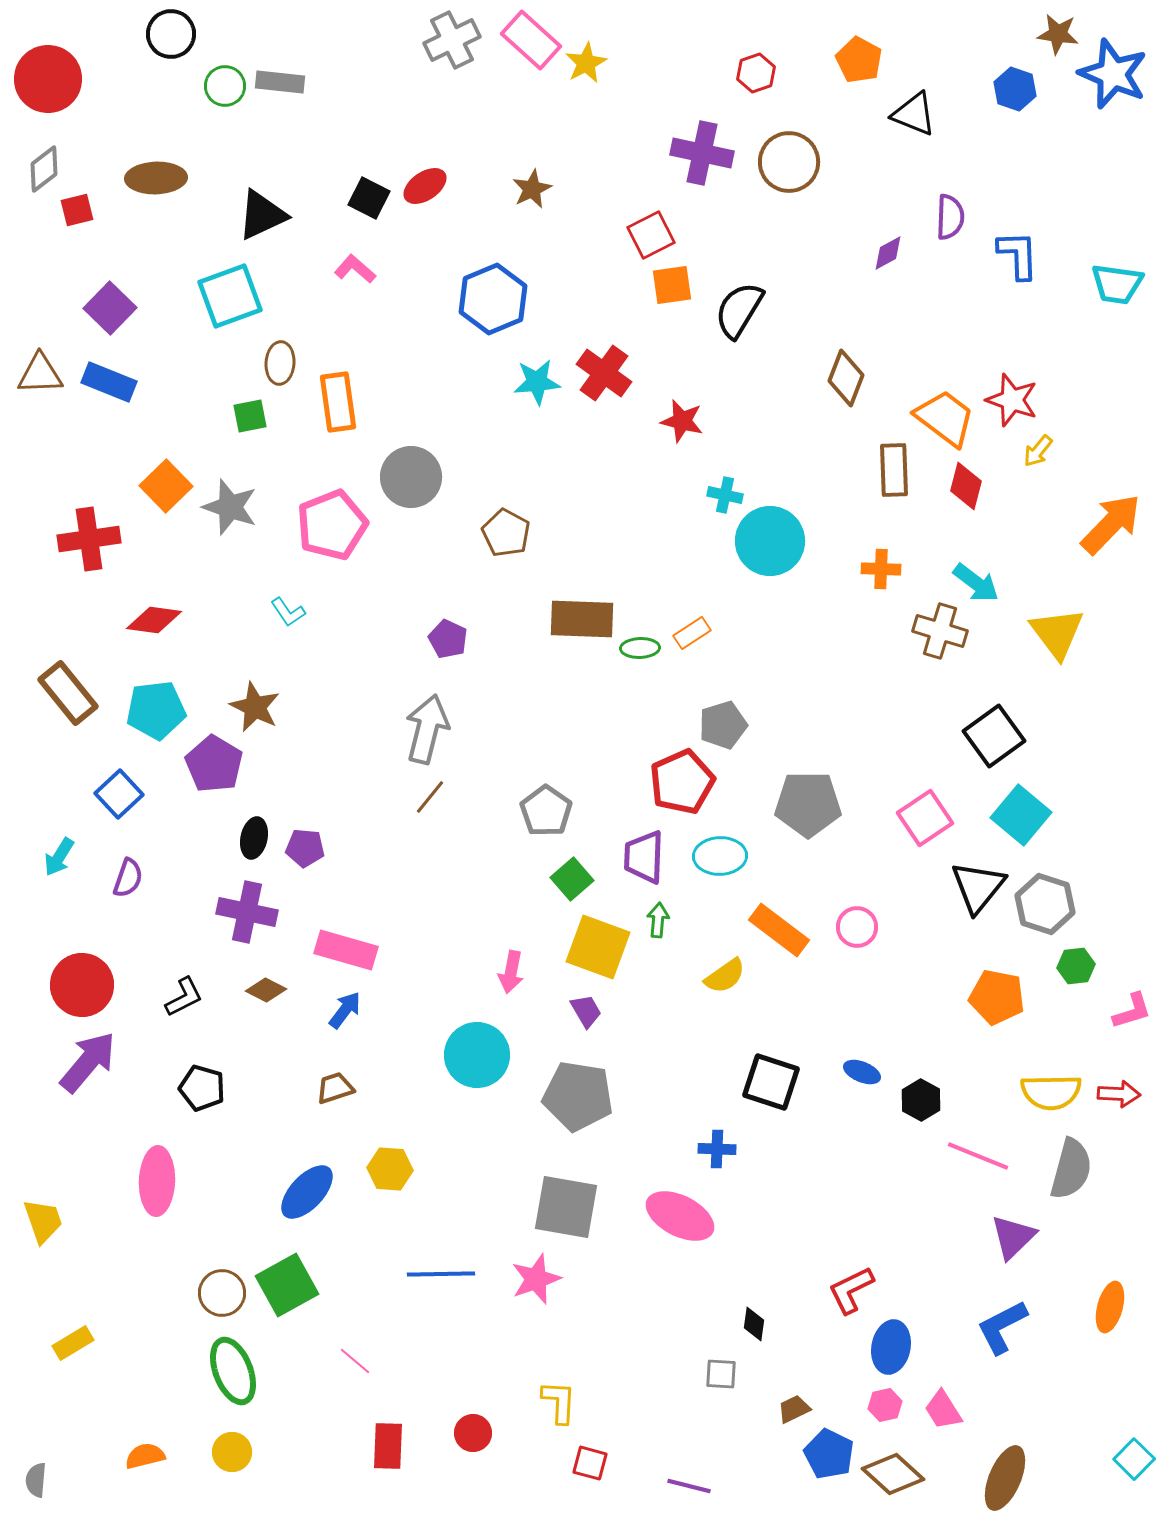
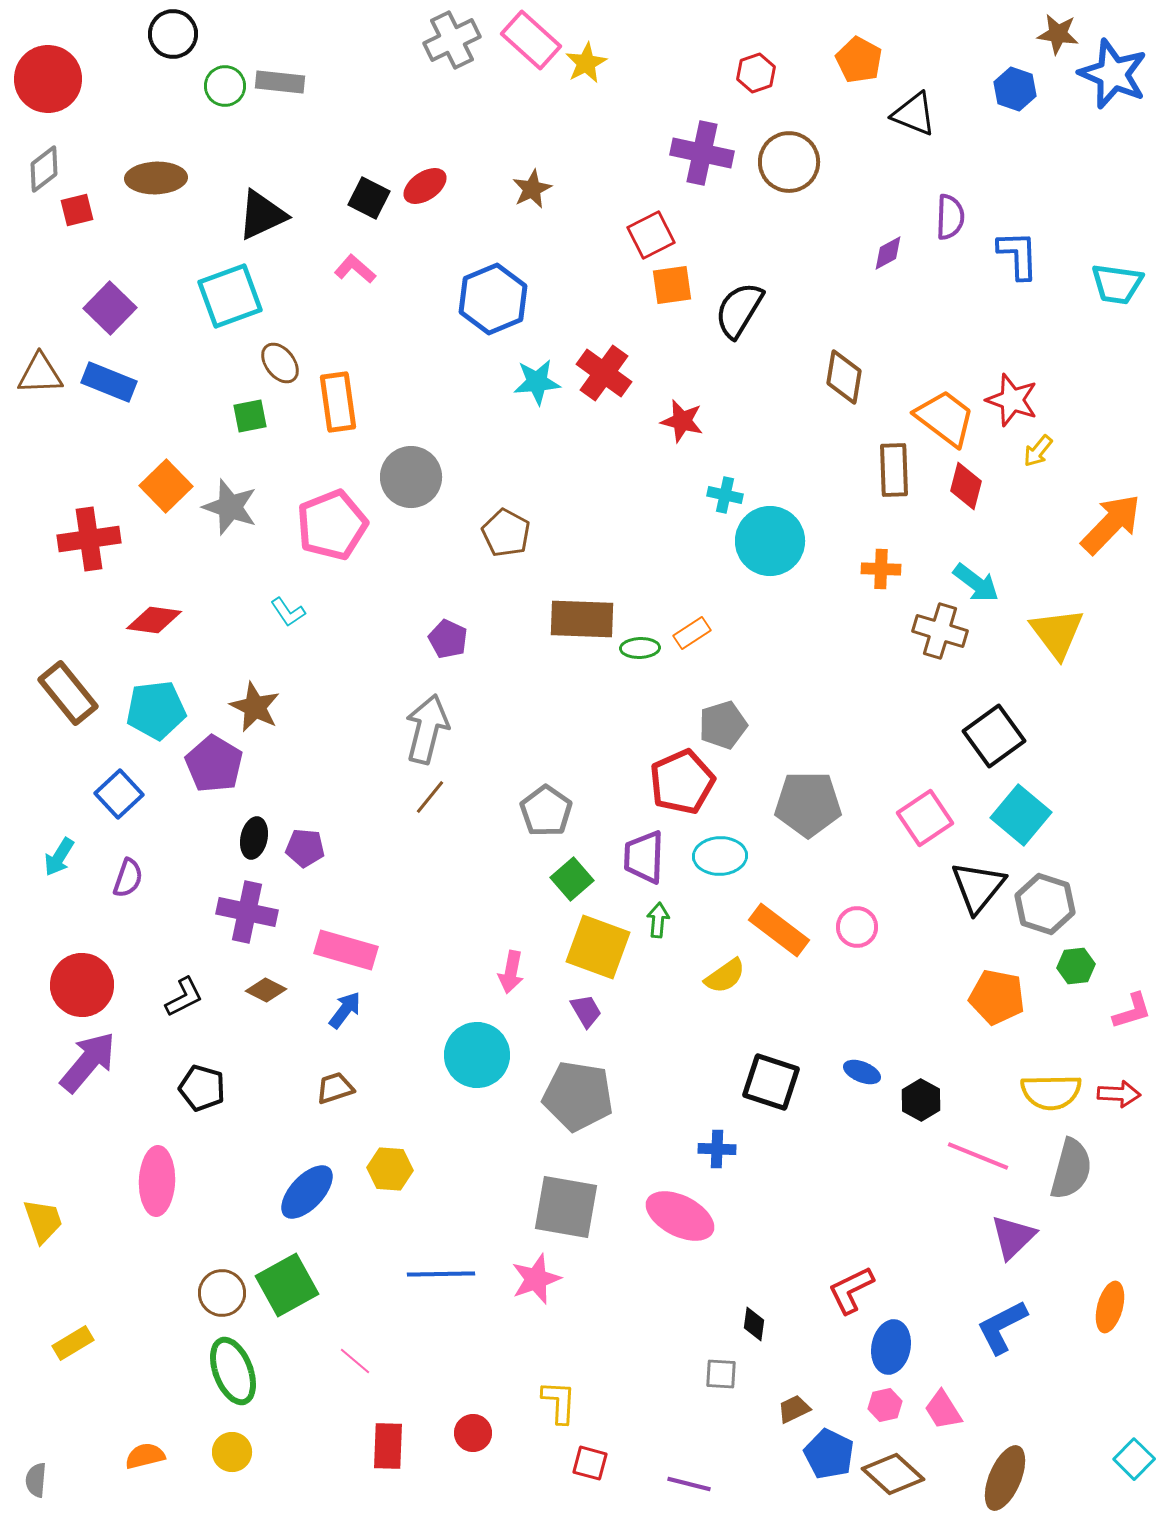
black circle at (171, 34): moved 2 px right
brown ellipse at (280, 363): rotated 42 degrees counterclockwise
brown diamond at (846, 378): moved 2 px left, 1 px up; rotated 12 degrees counterclockwise
purple line at (689, 1486): moved 2 px up
